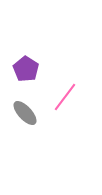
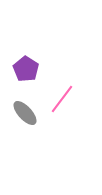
pink line: moved 3 px left, 2 px down
